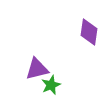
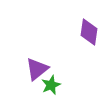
purple triangle: rotated 25 degrees counterclockwise
